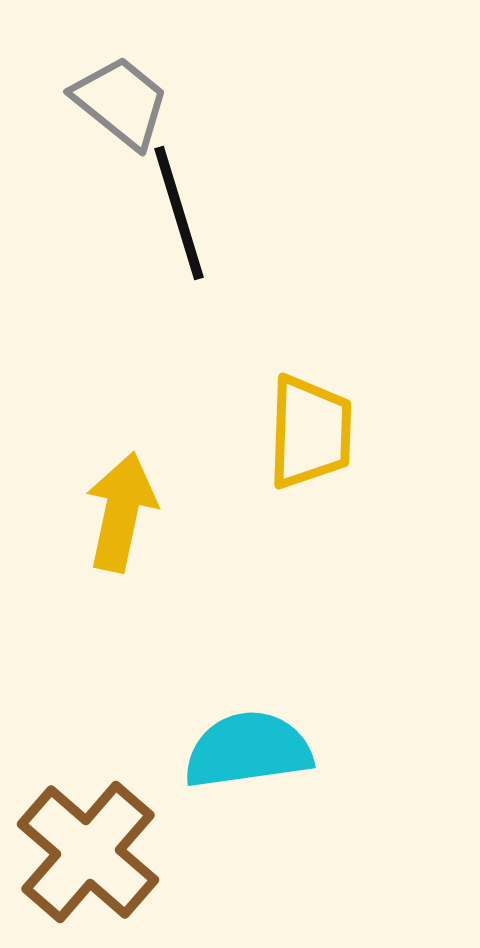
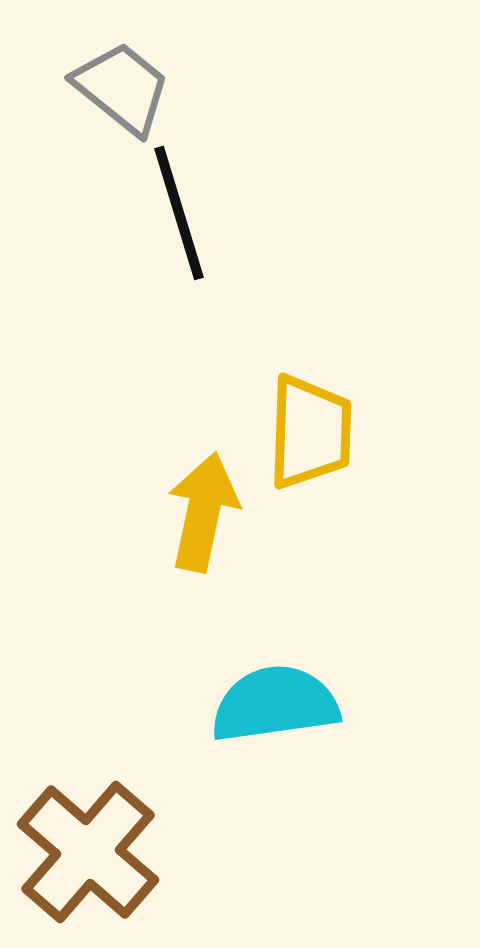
gray trapezoid: moved 1 px right, 14 px up
yellow arrow: moved 82 px right
cyan semicircle: moved 27 px right, 46 px up
